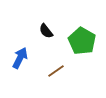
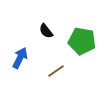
green pentagon: rotated 20 degrees counterclockwise
